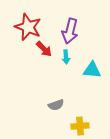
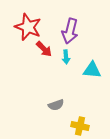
yellow cross: rotated 18 degrees clockwise
